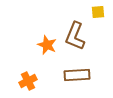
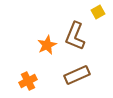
yellow square: rotated 24 degrees counterclockwise
orange star: rotated 24 degrees clockwise
brown rectangle: rotated 20 degrees counterclockwise
